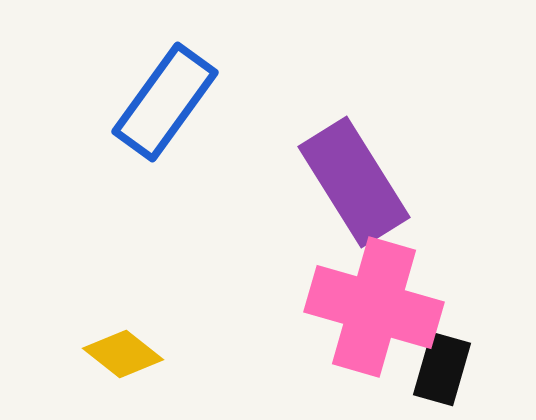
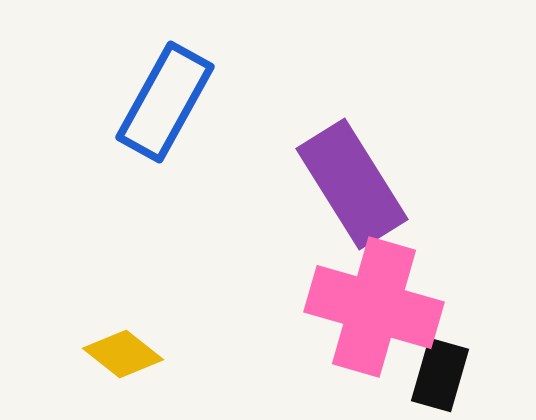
blue rectangle: rotated 7 degrees counterclockwise
purple rectangle: moved 2 px left, 2 px down
black rectangle: moved 2 px left, 6 px down
